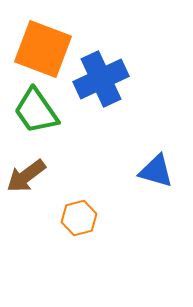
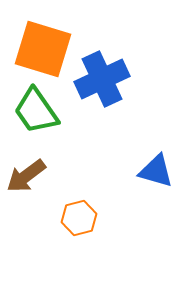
orange square: rotated 4 degrees counterclockwise
blue cross: moved 1 px right
